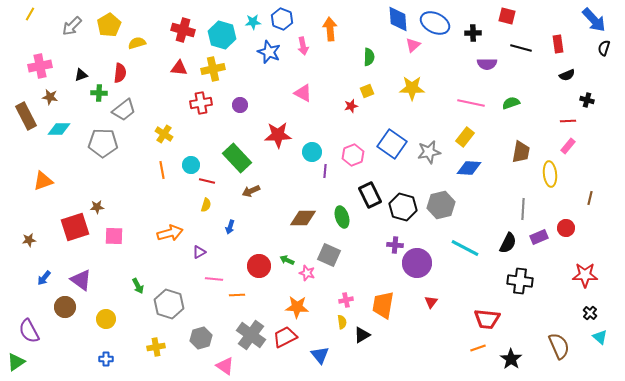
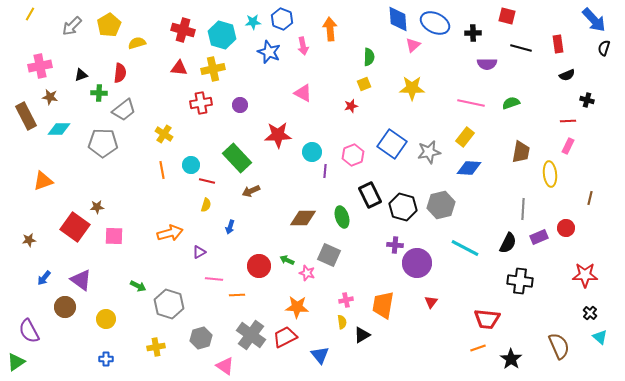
yellow square at (367, 91): moved 3 px left, 7 px up
pink rectangle at (568, 146): rotated 14 degrees counterclockwise
red square at (75, 227): rotated 36 degrees counterclockwise
green arrow at (138, 286): rotated 35 degrees counterclockwise
